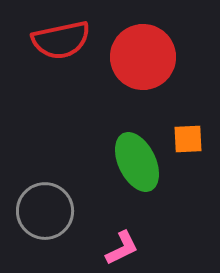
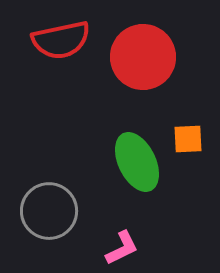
gray circle: moved 4 px right
